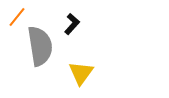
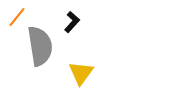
black L-shape: moved 2 px up
